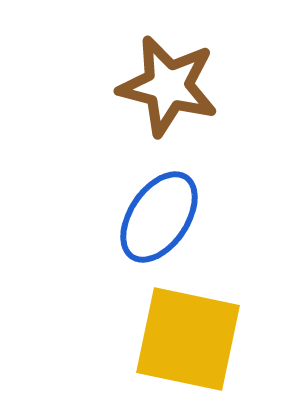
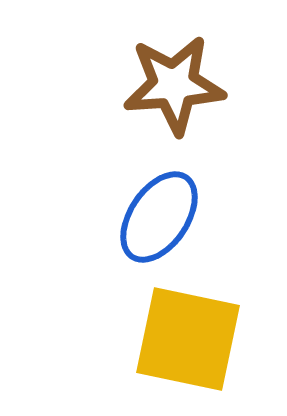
brown star: moved 6 px right, 1 px up; rotated 18 degrees counterclockwise
